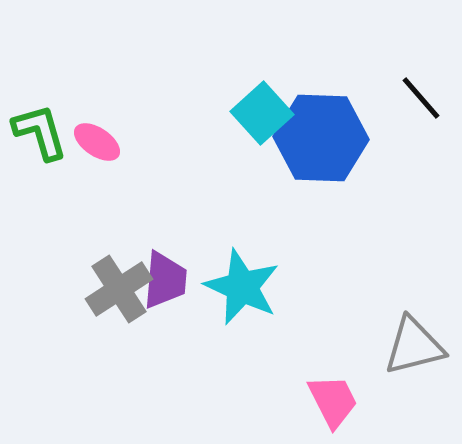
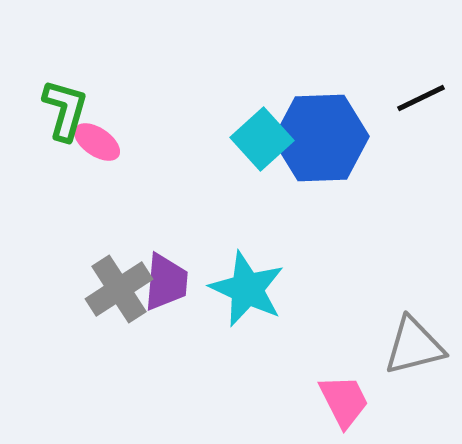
black line: rotated 75 degrees counterclockwise
cyan square: moved 26 px down
green L-shape: moved 25 px right, 22 px up; rotated 32 degrees clockwise
blue hexagon: rotated 4 degrees counterclockwise
purple trapezoid: moved 1 px right, 2 px down
cyan star: moved 5 px right, 2 px down
pink trapezoid: moved 11 px right
